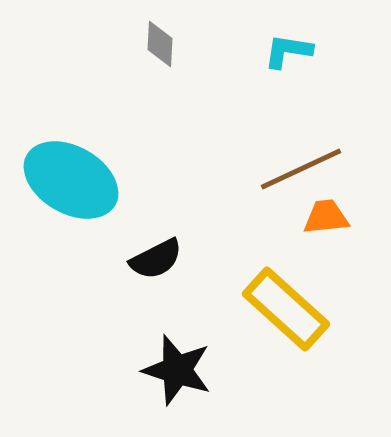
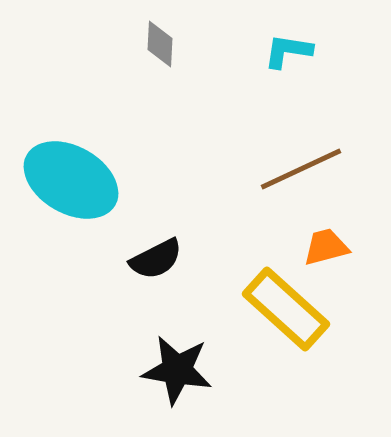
orange trapezoid: moved 30 px down; rotated 9 degrees counterclockwise
black star: rotated 8 degrees counterclockwise
